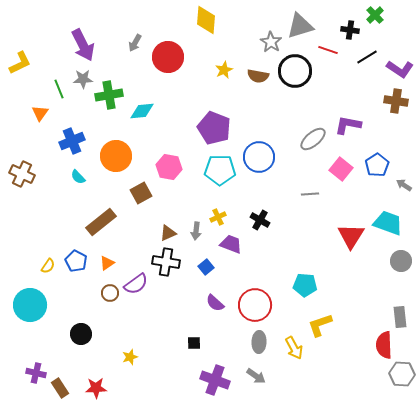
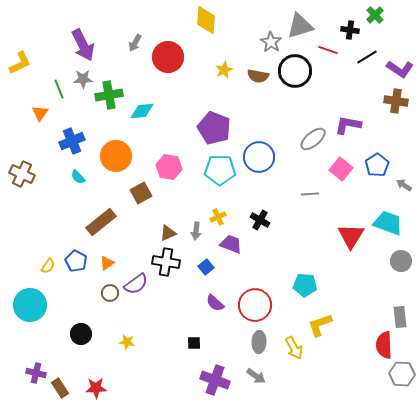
yellow star at (130, 357): moved 3 px left, 15 px up; rotated 28 degrees clockwise
